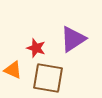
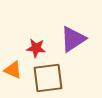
red star: rotated 12 degrees counterclockwise
brown square: rotated 16 degrees counterclockwise
